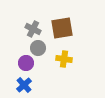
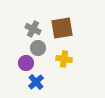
blue cross: moved 12 px right, 3 px up
